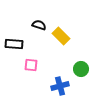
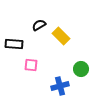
black semicircle: rotated 48 degrees counterclockwise
